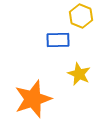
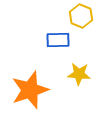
yellow star: rotated 20 degrees counterclockwise
orange star: moved 3 px left, 9 px up
